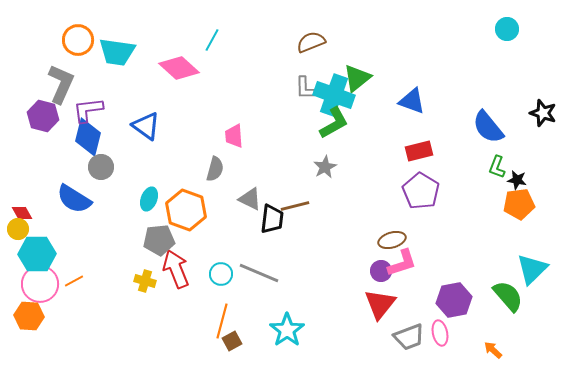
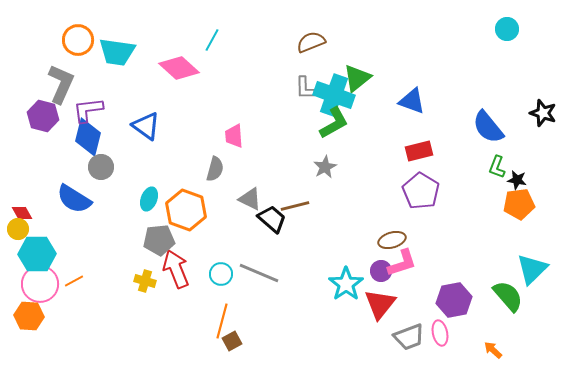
black trapezoid at (272, 219): rotated 56 degrees counterclockwise
cyan star at (287, 330): moved 59 px right, 46 px up
